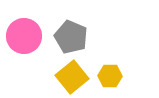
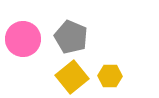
pink circle: moved 1 px left, 3 px down
